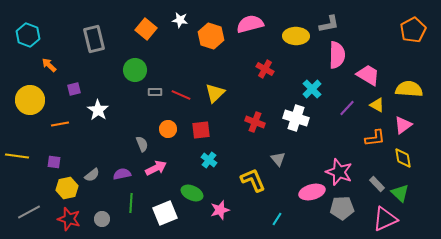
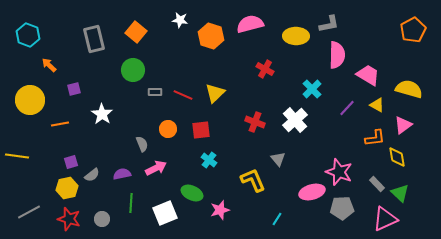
orange square at (146, 29): moved 10 px left, 3 px down
green circle at (135, 70): moved 2 px left
yellow semicircle at (409, 89): rotated 12 degrees clockwise
red line at (181, 95): moved 2 px right
white star at (98, 110): moved 4 px right, 4 px down
white cross at (296, 118): moved 1 px left, 2 px down; rotated 30 degrees clockwise
yellow diamond at (403, 158): moved 6 px left, 1 px up
purple square at (54, 162): moved 17 px right; rotated 24 degrees counterclockwise
